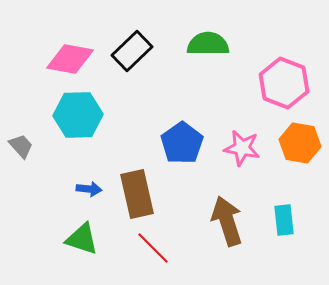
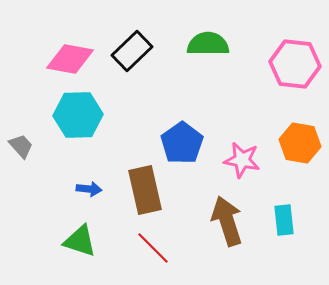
pink hexagon: moved 11 px right, 19 px up; rotated 15 degrees counterclockwise
pink star: moved 12 px down
brown rectangle: moved 8 px right, 4 px up
green triangle: moved 2 px left, 2 px down
